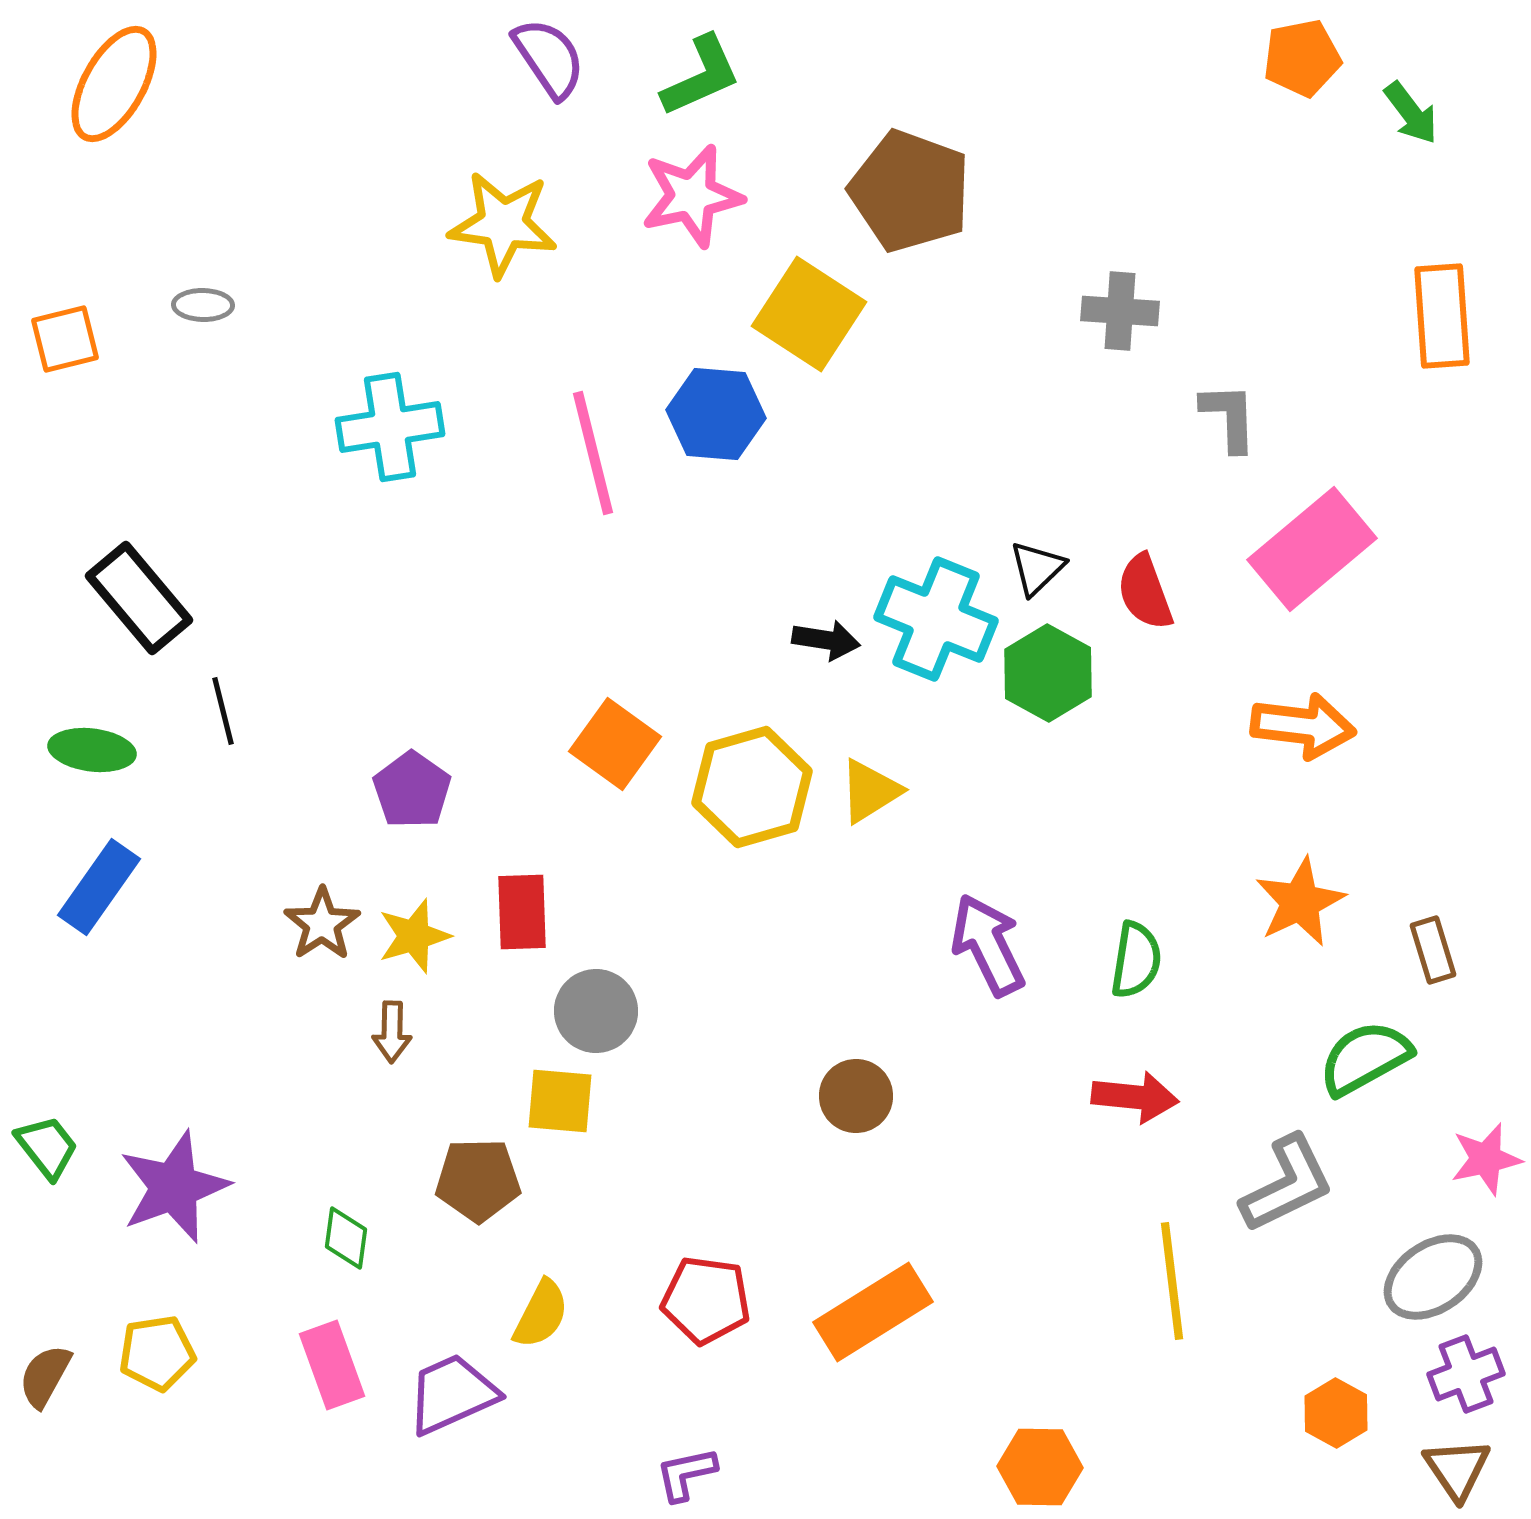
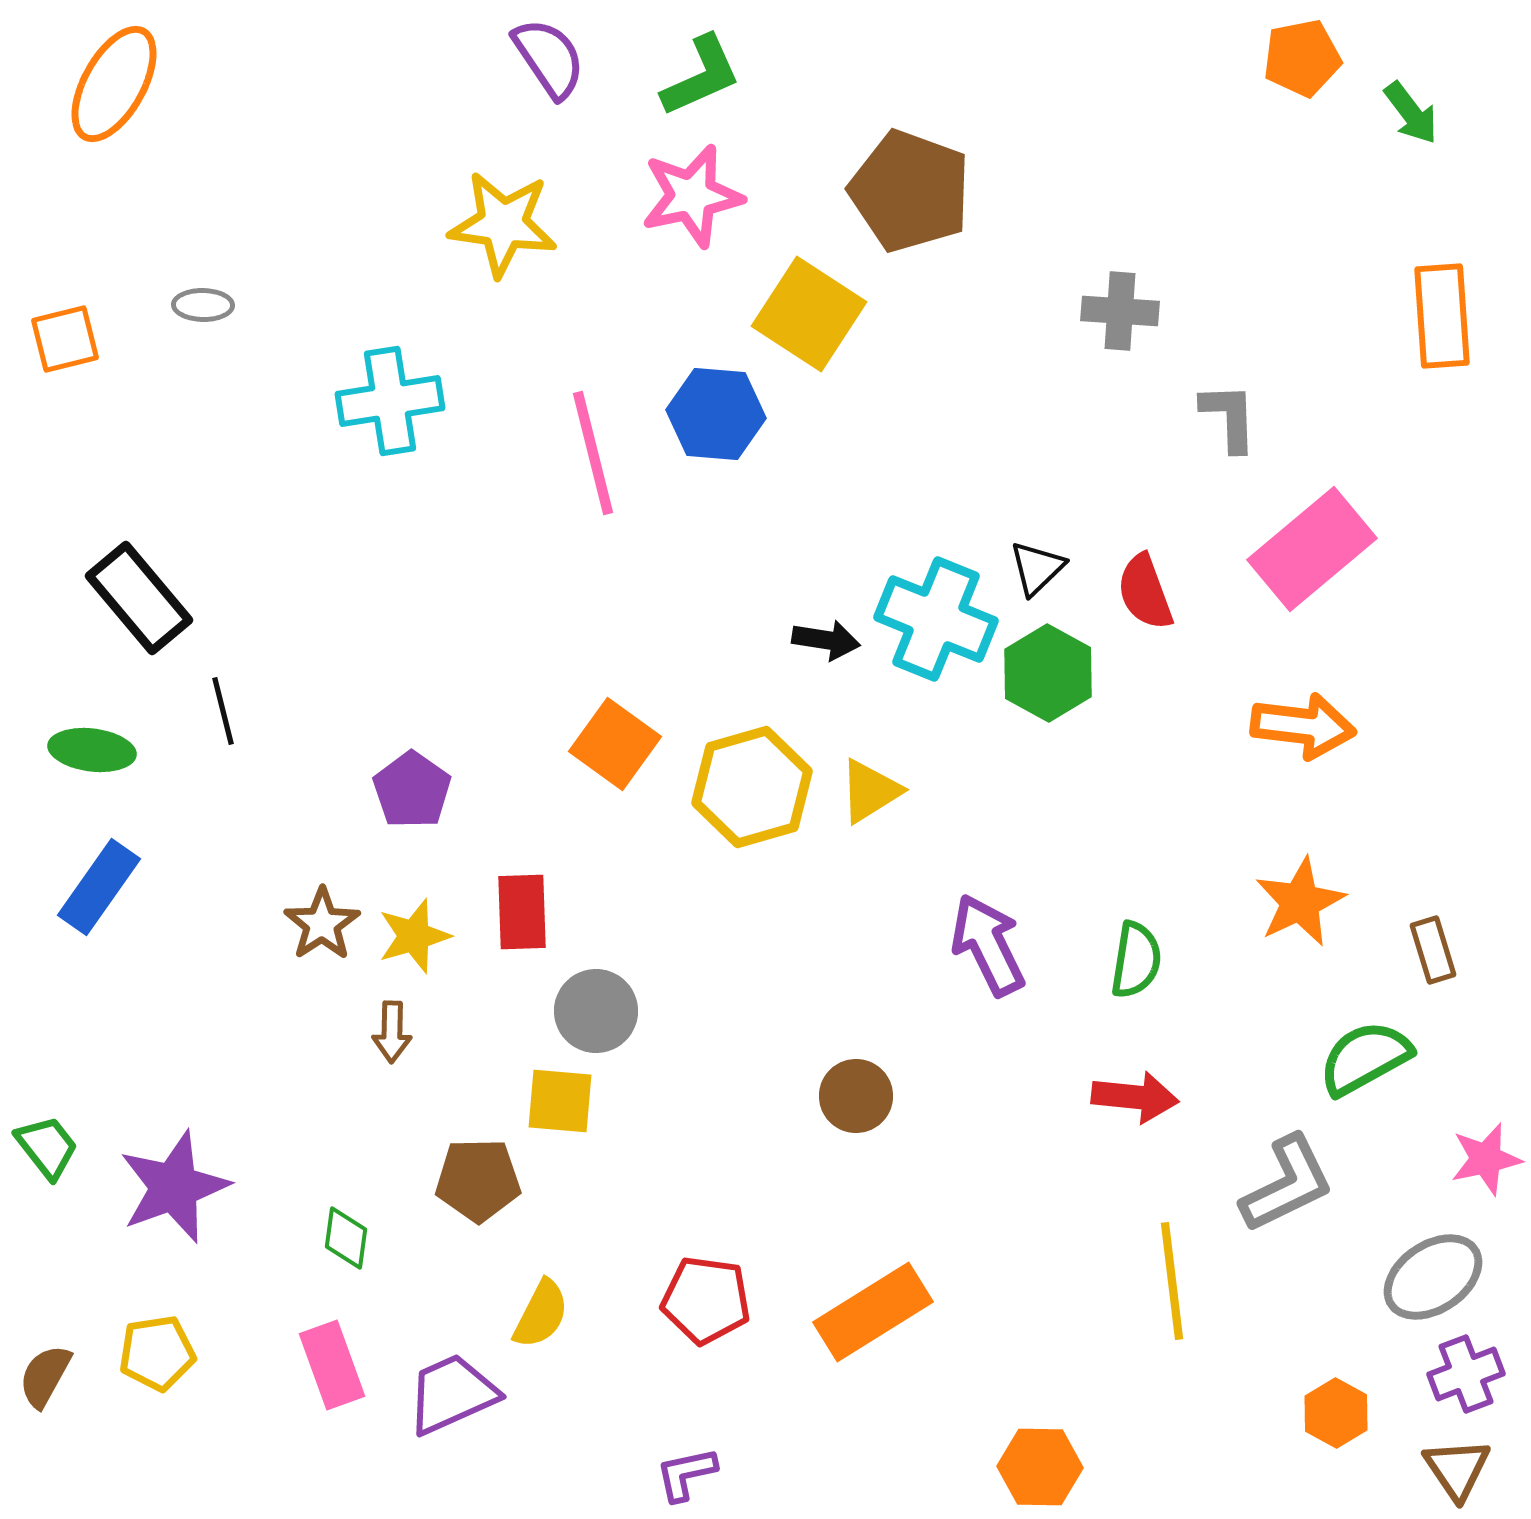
cyan cross at (390, 427): moved 26 px up
